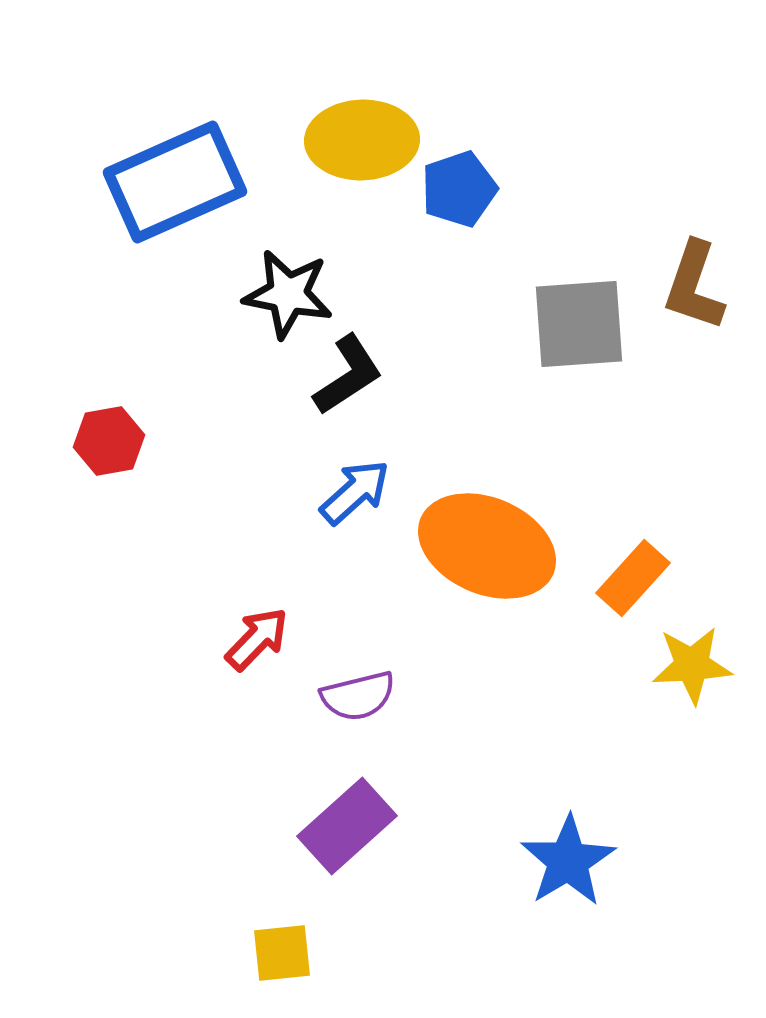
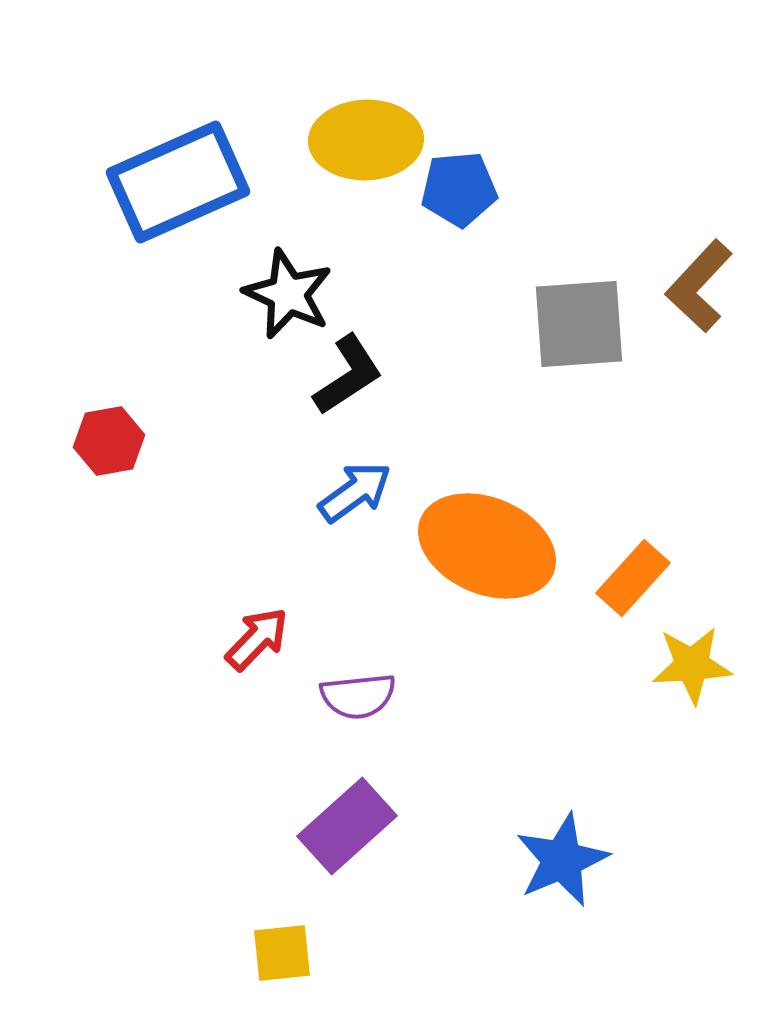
yellow ellipse: moved 4 px right
blue rectangle: moved 3 px right
blue pentagon: rotated 14 degrees clockwise
brown L-shape: moved 5 px right; rotated 24 degrees clockwise
black star: rotated 14 degrees clockwise
blue arrow: rotated 6 degrees clockwise
purple semicircle: rotated 8 degrees clockwise
blue star: moved 6 px left, 1 px up; rotated 8 degrees clockwise
